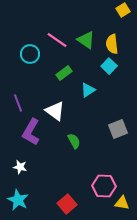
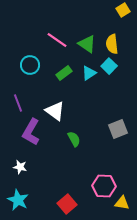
green triangle: moved 1 px right, 4 px down
cyan circle: moved 11 px down
cyan triangle: moved 1 px right, 17 px up
green semicircle: moved 2 px up
